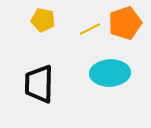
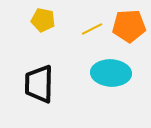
orange pentagon: moved 4 px right, 3 px down; rotated 16 degrees clockwise
yellow line: moved 2 px right
cyan ellipse: moved 1 px right; rotated 6 degrees clockwise
